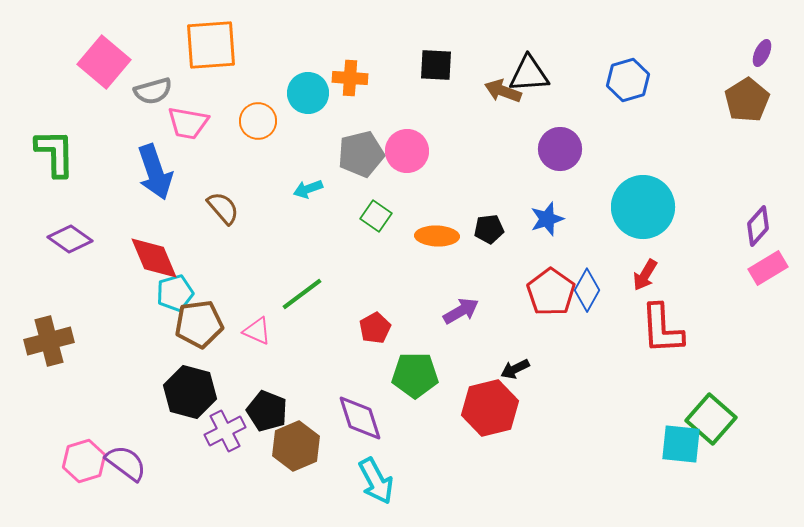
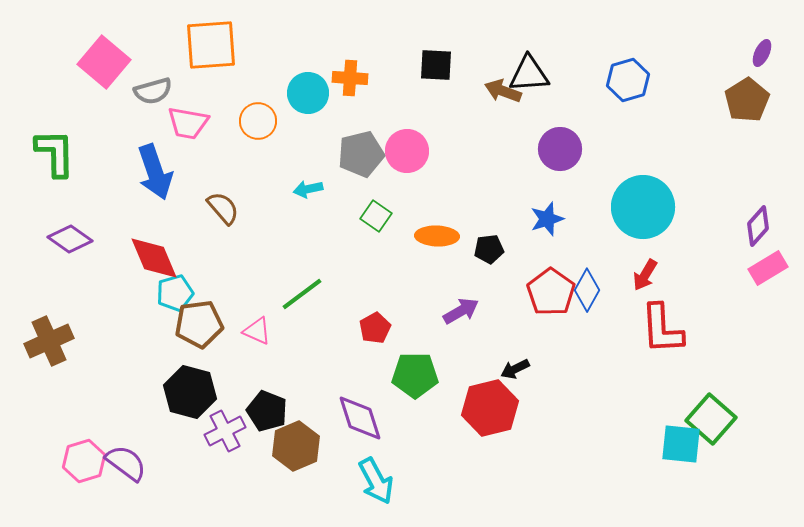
cyan arrow at (308, 189): rotated 8 degrees clockwise
black pentagon at (489, 229): moved 20 px down
brown cross at (49, 341): rotated 9 degrees counterclockwise
